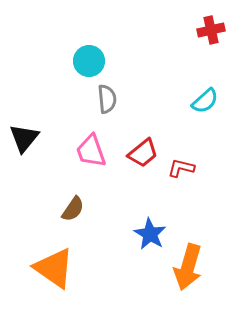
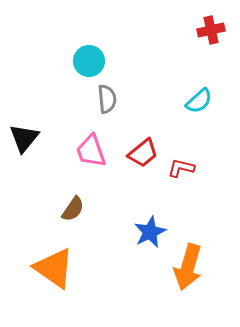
cyan semicircle: moved 6 px left
blue star: moved 2 px up; rotated 16 degrees clockwise
